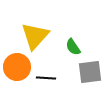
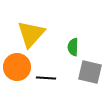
yellow triangle: moved 4 px left, 2 px up
green semicircle: rotated 36 degrees clockwise
gray square: rotated 20 degrees clockwise
